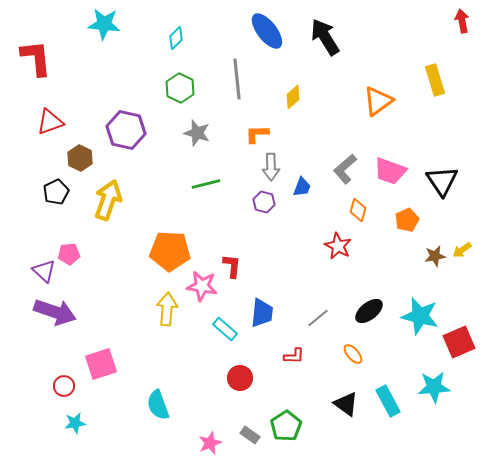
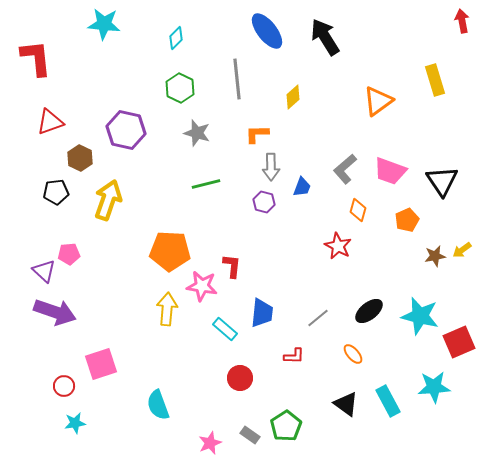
black pentagon at (56, 192): rotated 20 degrees clockwise
